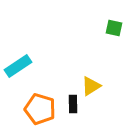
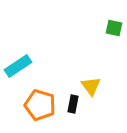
yellow triangle: rotated 35 degrees counterclockwise
black rectangle: rotated 12 degrees clockwise
orange pentagon: moved 4 px up
